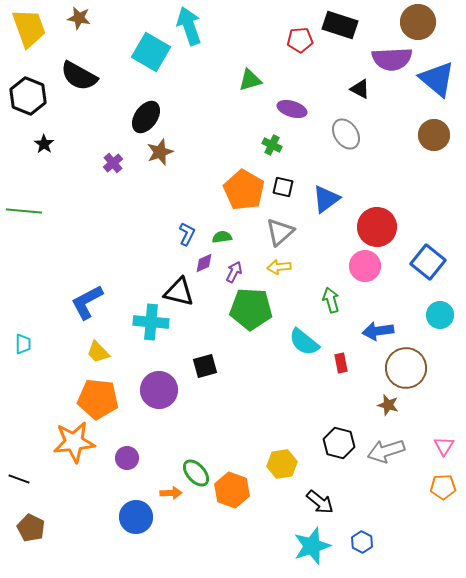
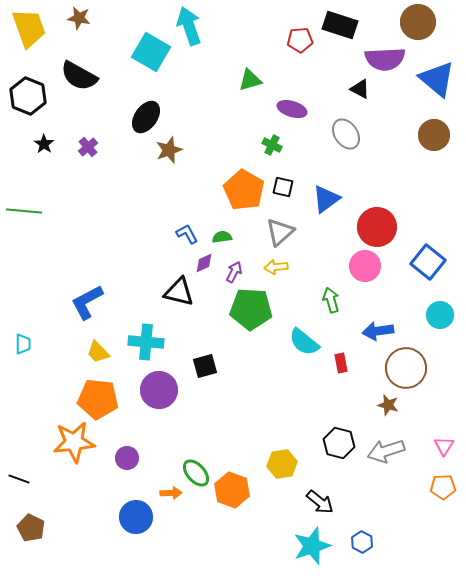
purple semicircle at (392, 59): moved 7 px left
brown star at (160, 152): moved 9 px right, 2 px up
purple cross at (113, 163): moved 25 px left, 16 px up
blue L-shape at (187, 234): rotated 55 degrees counterclockwise
yellow arrow at (279, 267): moved 3 px left
cyan cross at (151, 322): moved 5 px left, 20 px down
